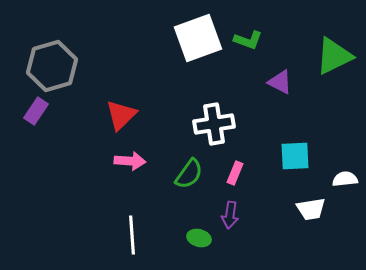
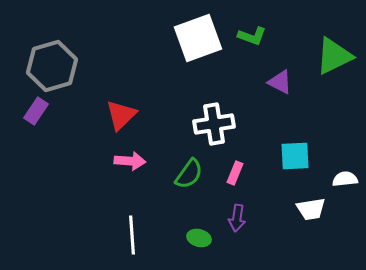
green L-shape: moved 4 px right, 4 px up
purple arrow: moved 7 px right, 3 px down
